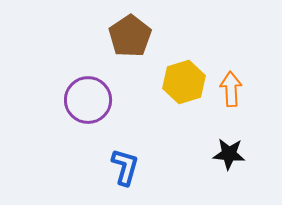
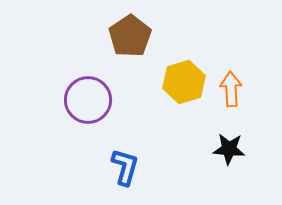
black star: moved 5 px up
